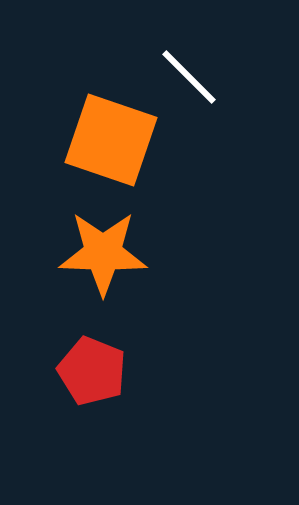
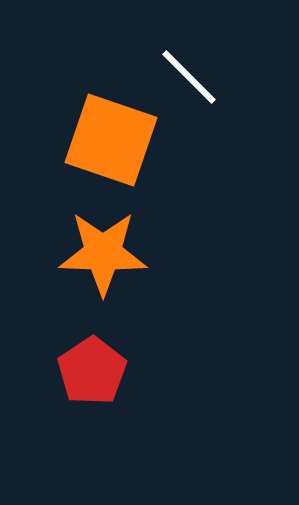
red pentagon: rotated 16 degrees clockwise
